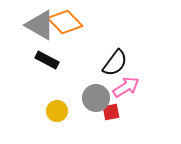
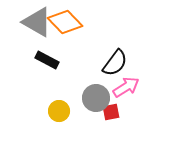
gray triangle: moved 3 px left, 3 px up
yellow circle: moved 2 px right
